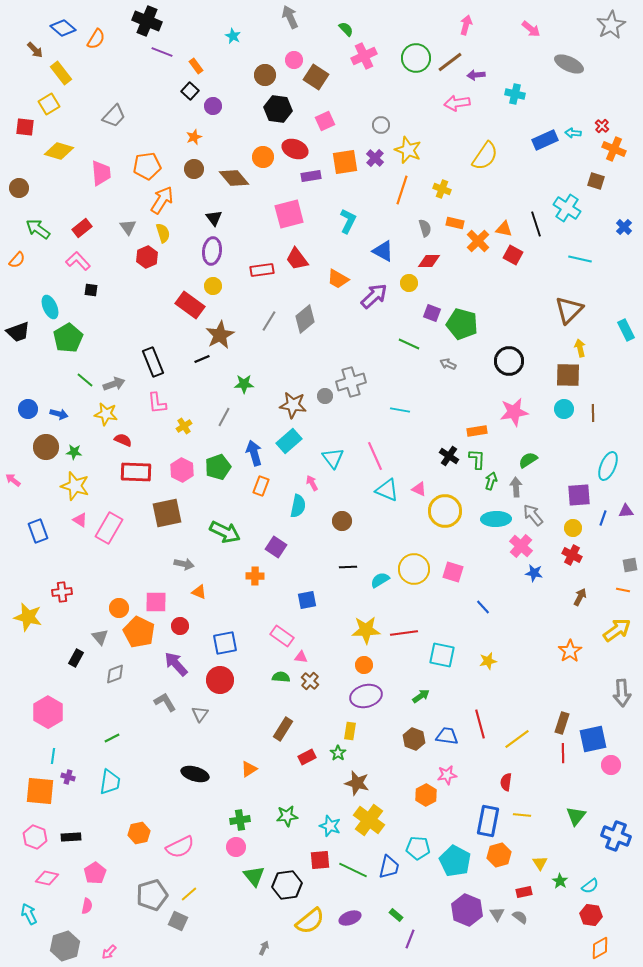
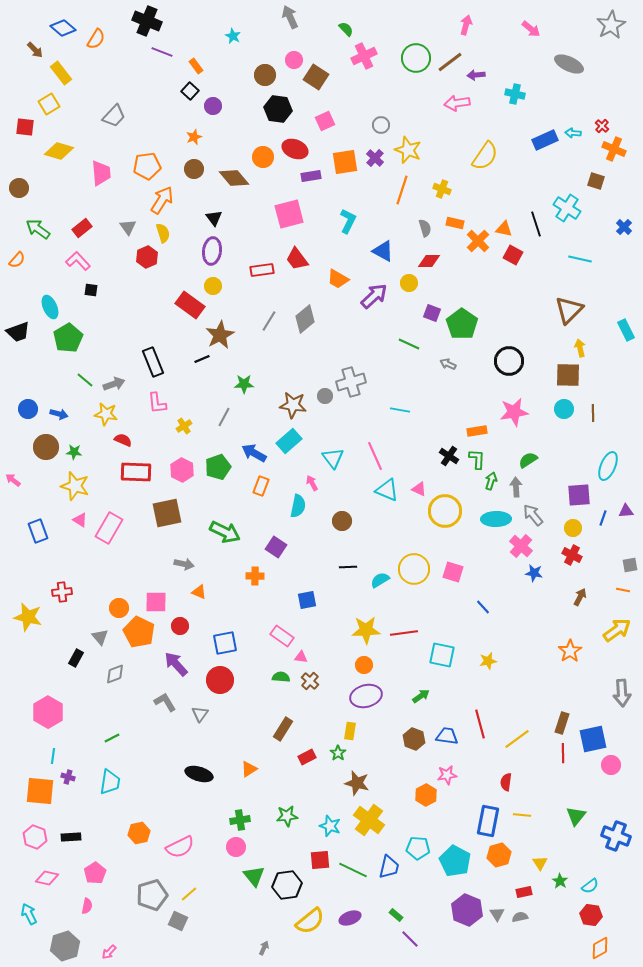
green pentagon at (462, 324): rotated 20 degrees clockwise
blue arrow at (254, 453): rotated 45 degrees counterclockwise
black ellipse at (195, 774): moved 4 px right
gray semicircle at (520, 917): rotated 49 degrees counterclockwise
purple line at (410, 939): rotated 66 degrees counterclockwise
